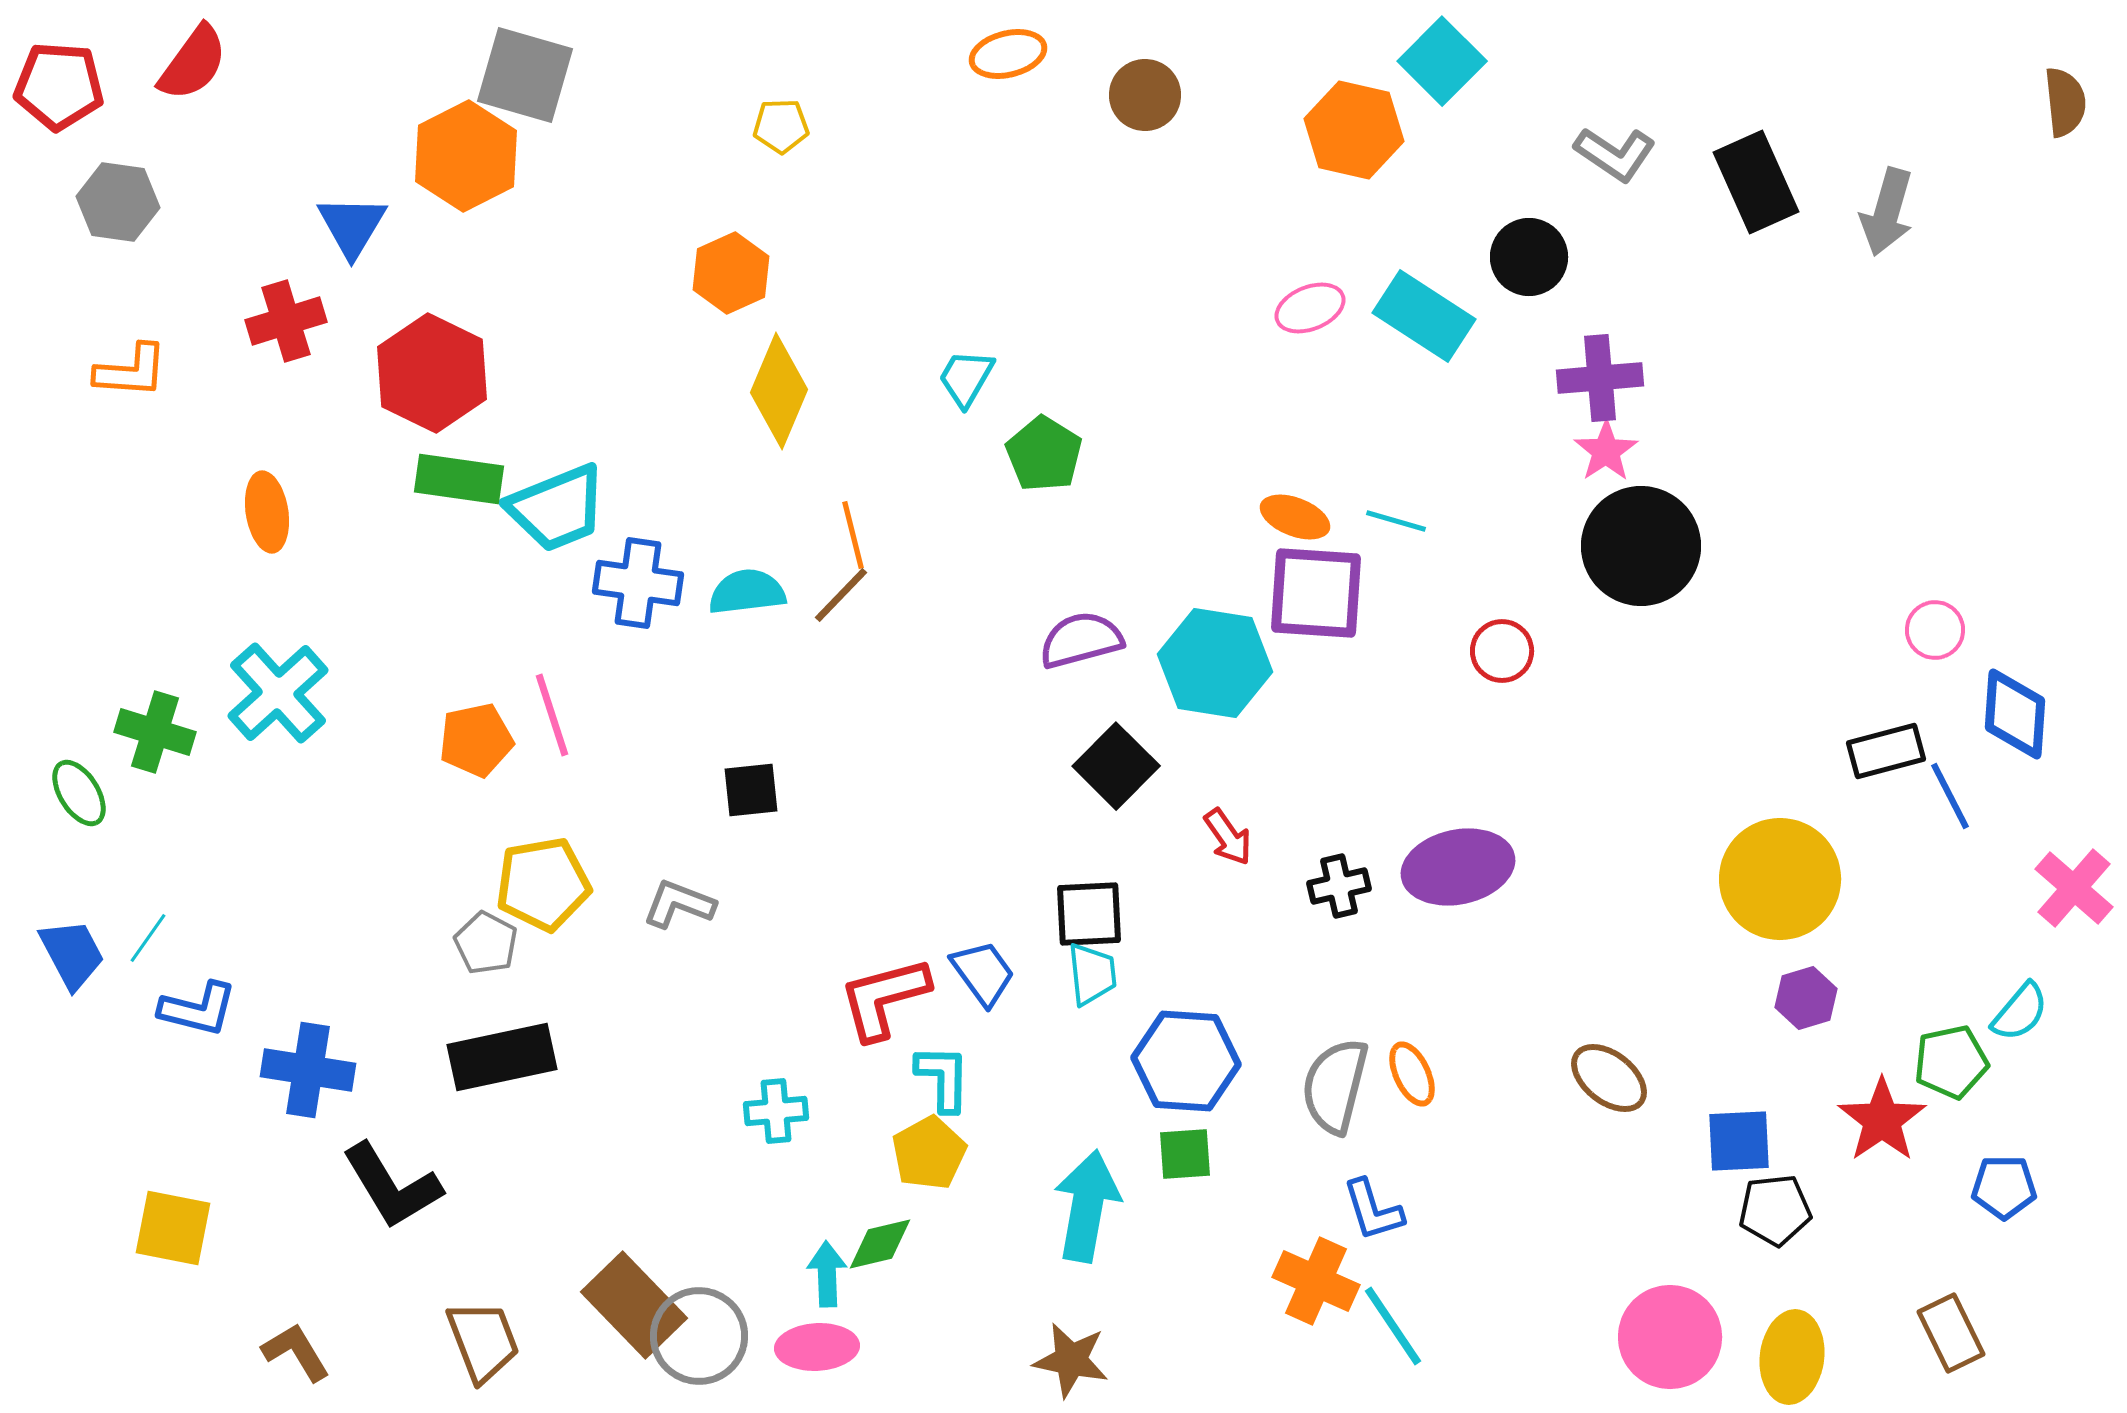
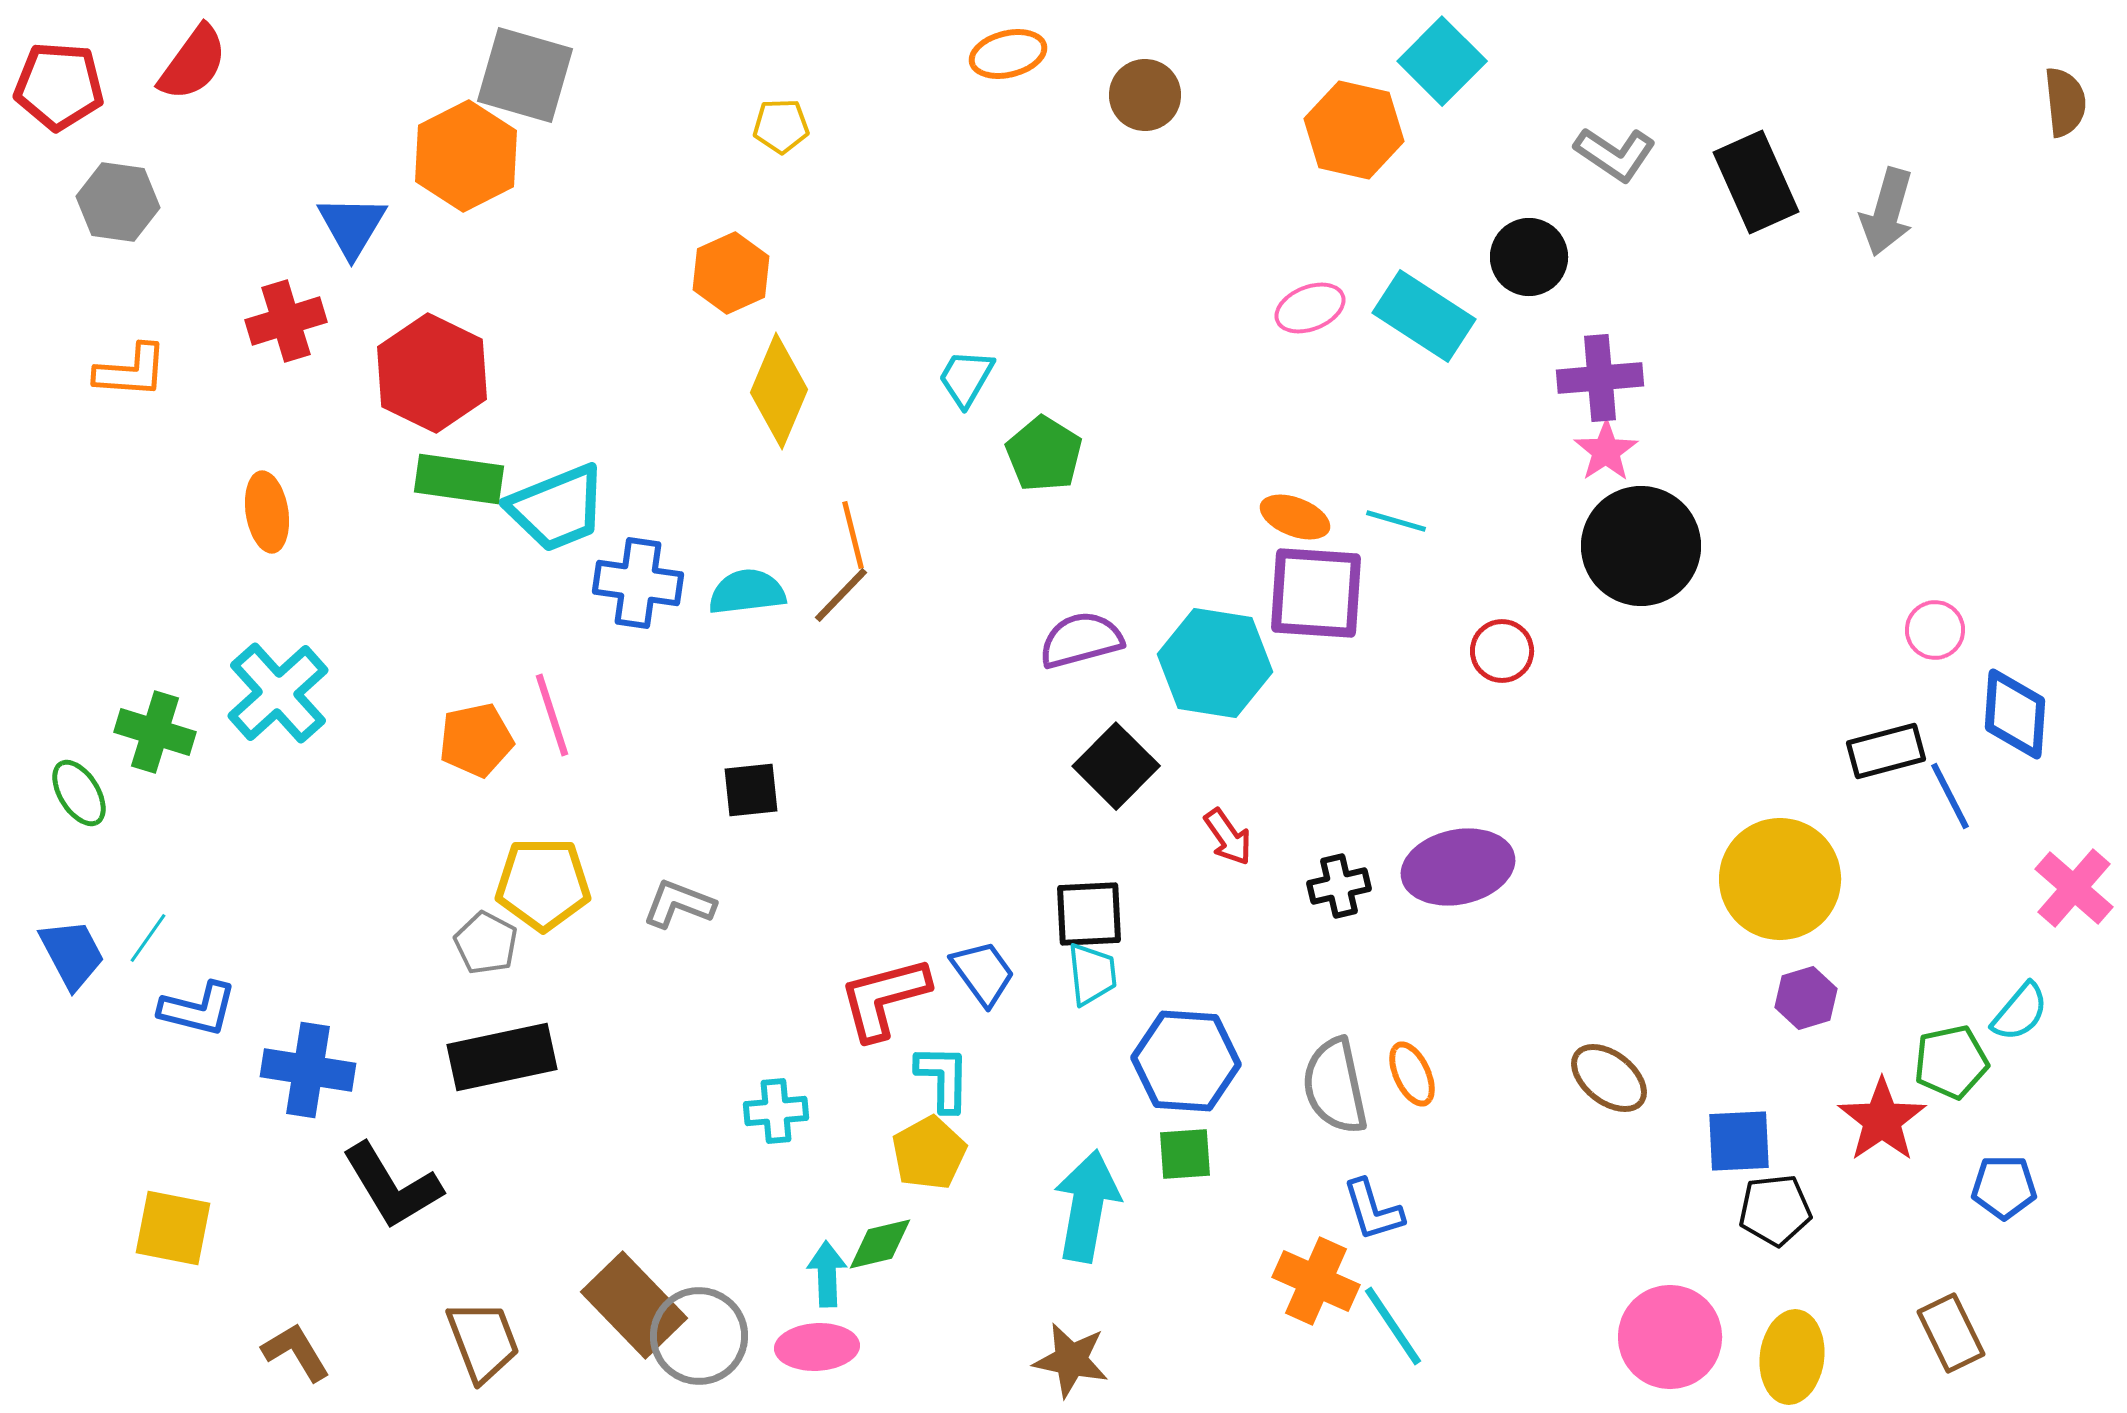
yellow pentagon at (543, 884): rotated 10 degrees clockwise
gray semicircle at (1335, 1086): rotated 26 degrees counterclockwise
